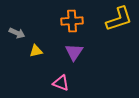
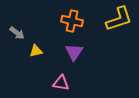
orange cross: rotated 15 degrees clockwise
gray arrow: rotated 14 degrees clockwise
pink triangle: rotated 12 degrees counterclockwise
